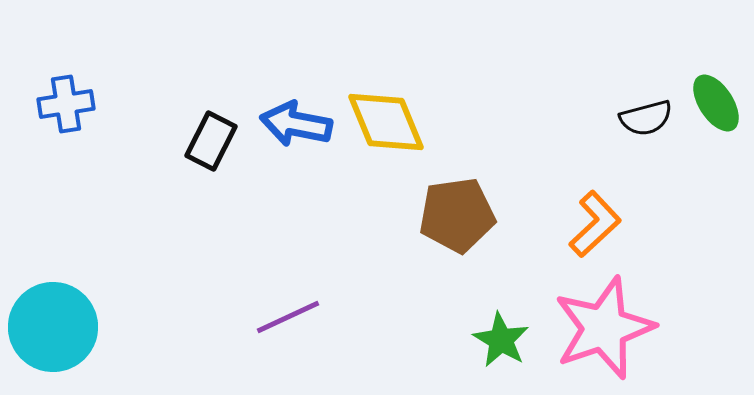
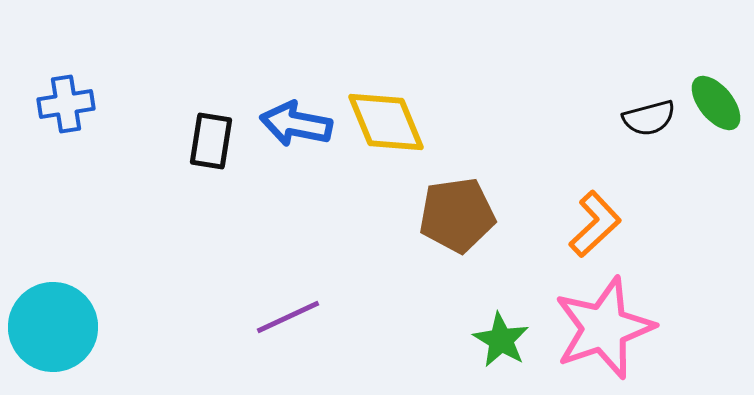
green ellipse: rotated 6 degrees counterclockwise
black semicircle: moved 3 px right
black rectangle: rotated 18 degrees counterclockwise
